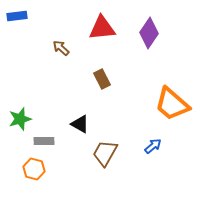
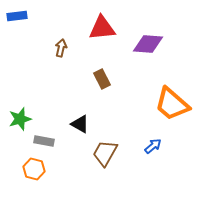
purple diamond: moved 1 px left, 11 px down; rotated 60 degrees clockwise
brown arrow: rotated 60 degrees clockwise
gray rectangle: rotated 12 degrees clockwise
